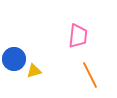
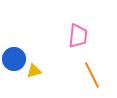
orange line: moved 2 px right
